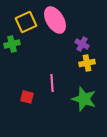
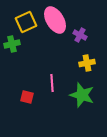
purple cross: moved 2 px left, 9 px up
green star: moved 2 px left, 4 px up
